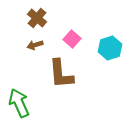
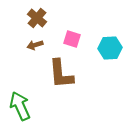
pink square: rotated 24 degrees counterclockwise
cyan hexagon: rotated 15 degrees clockwise
green arrow: moved 1 px right, 3 px down
